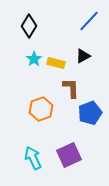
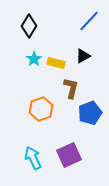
brown L-shape: rotated 15 degrees clockwise
